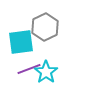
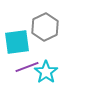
cyan square: moved 4 px left
purple line: moved 2 px left, 2 px up
